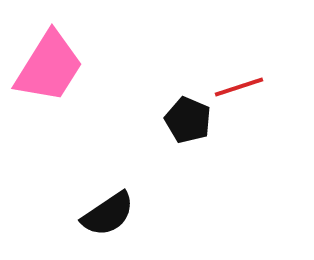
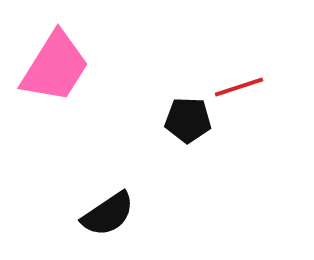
pink trapezoid: moved 6 px right
black pentagon: rotated 21 degrees counterclockwise
